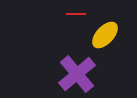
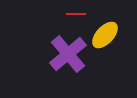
purple cross: moved 9 px left, 20 px up
